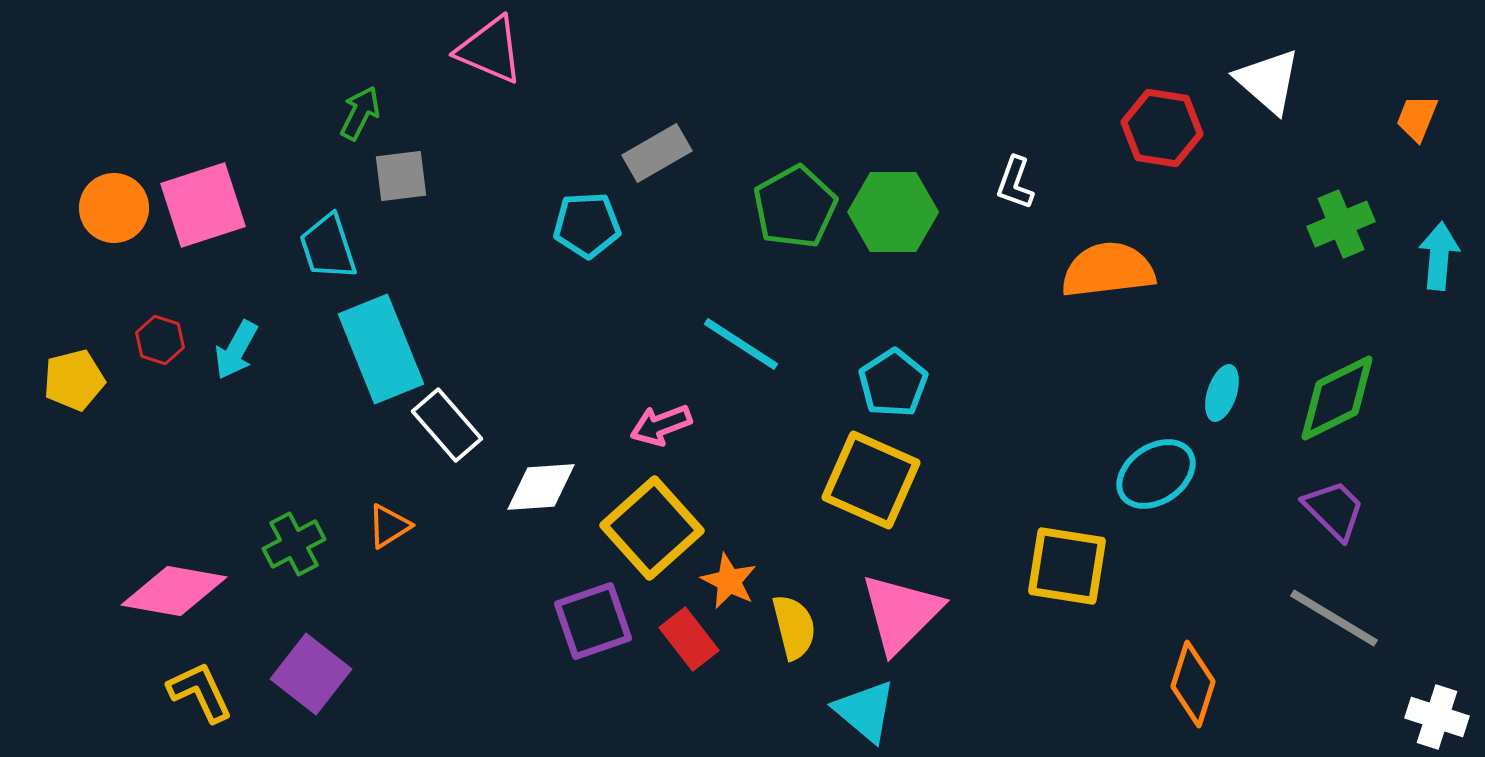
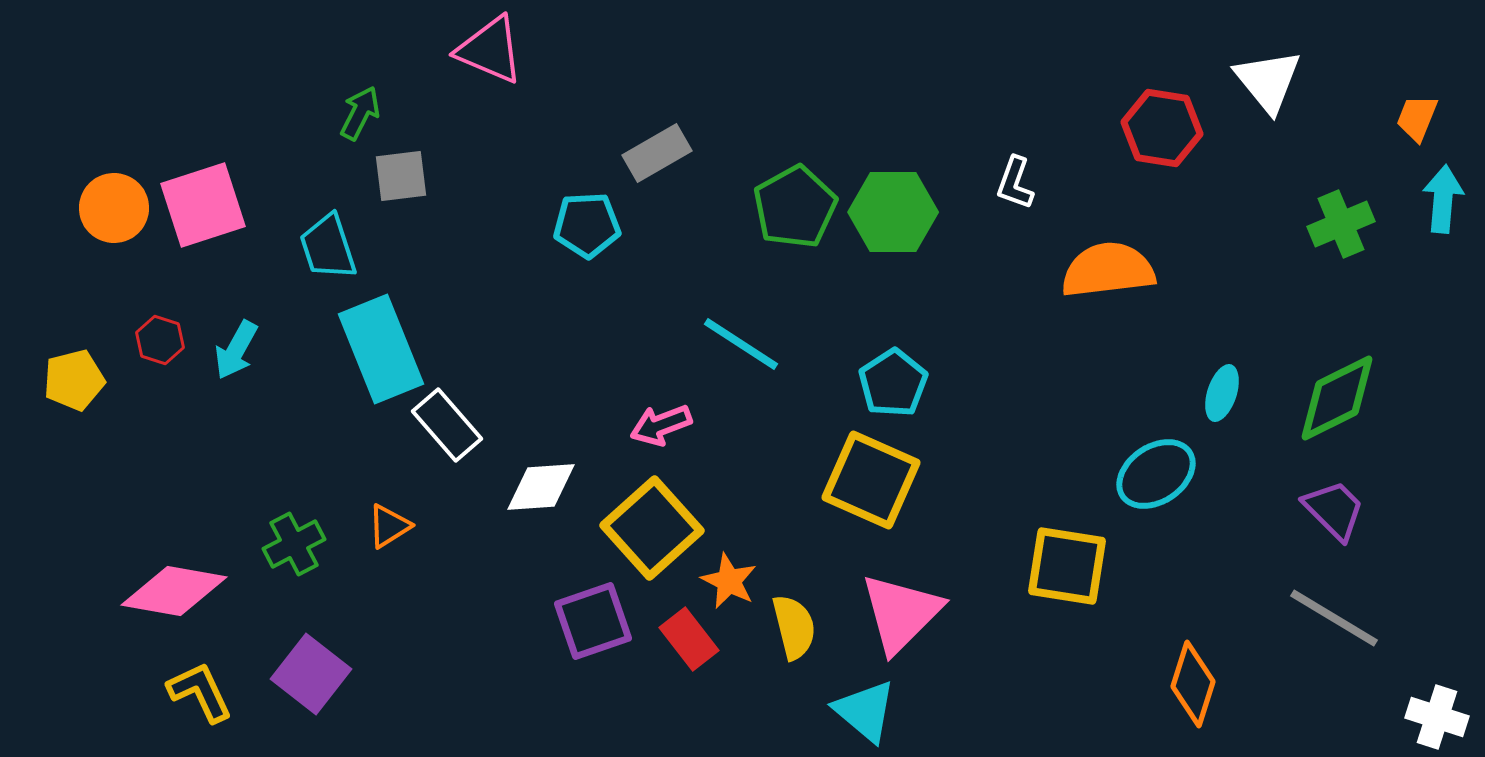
white triangle at (1268, 81): rotated 10 degrees clockwise
cyan arrow at (1439, 256): moved 4 px right, 57 px up
